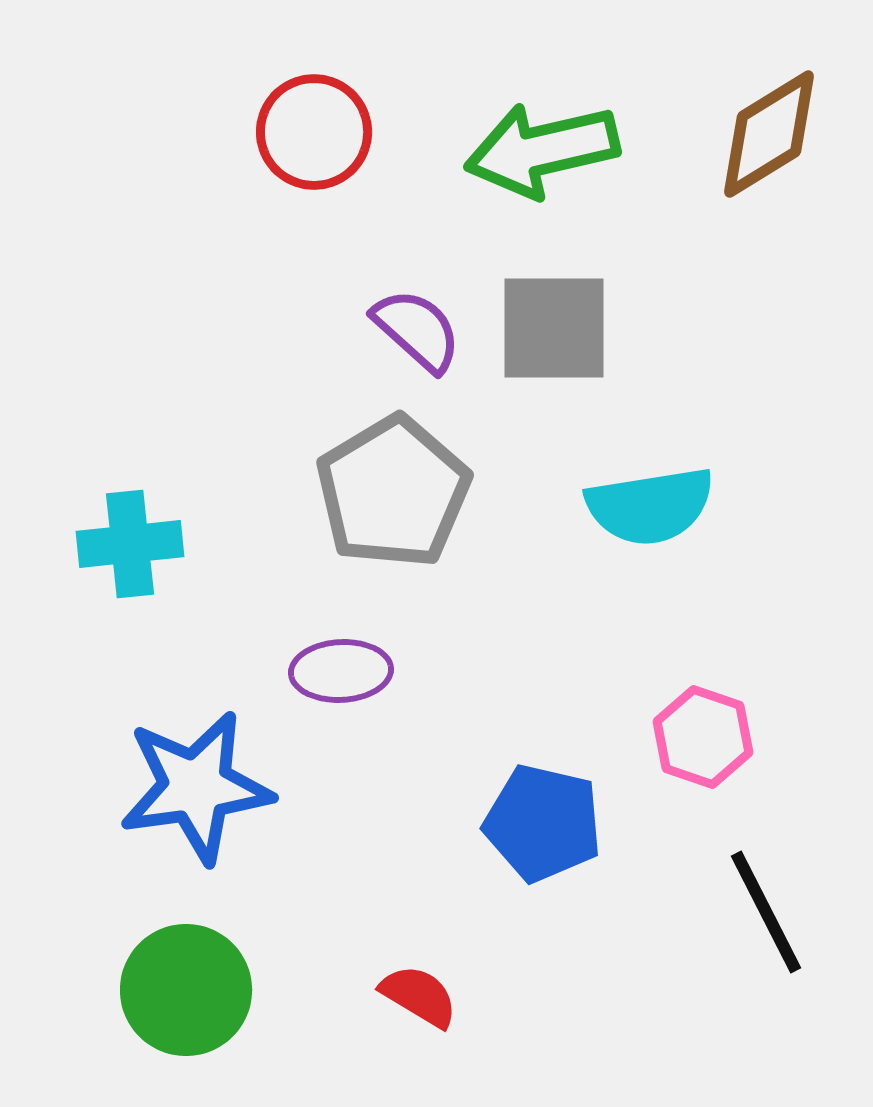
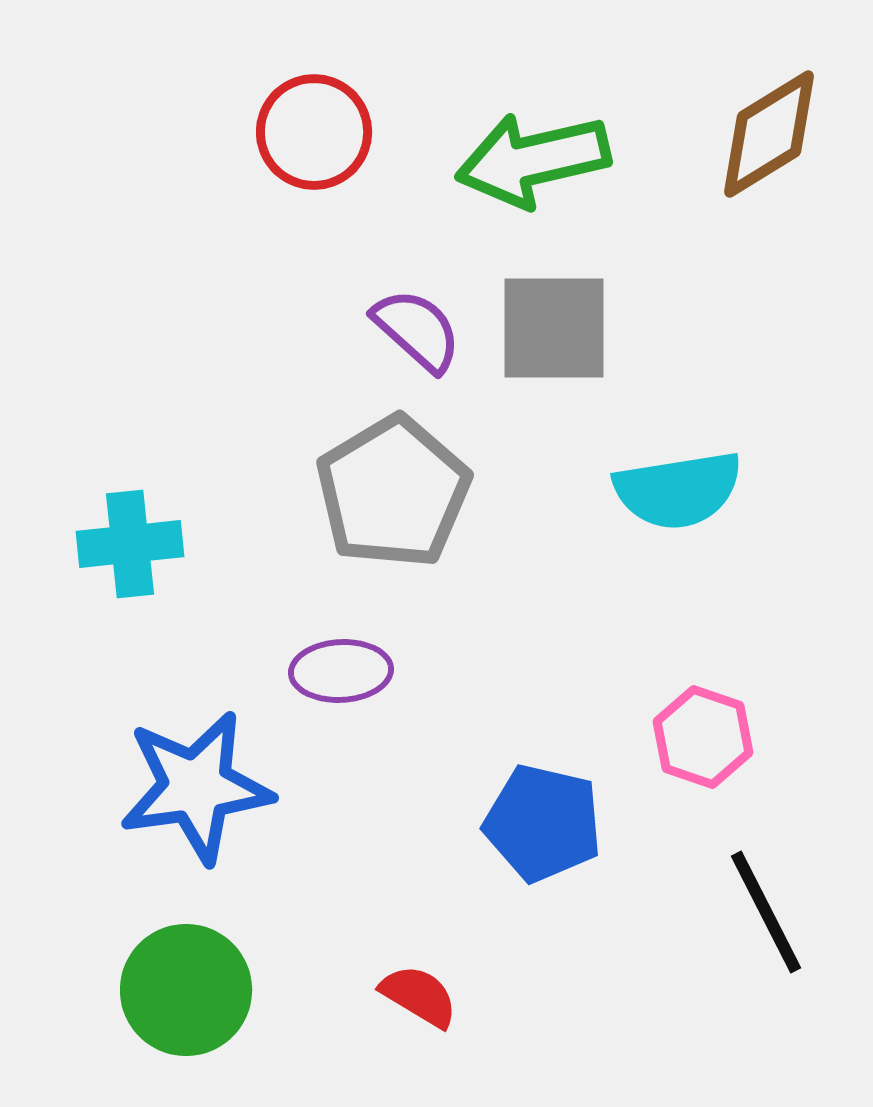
green arrow: moved 9 px left, 10 px down
cyan semicircle: moved 28 px right, 16 px up
